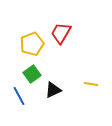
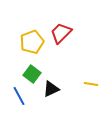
red trapezoid: rotated 15 degrees clockwise
yellow pentagon: moved 2 px up
green square: rotated 18 degrees counterclockwise
black triangle: moved 2 px left, 1 px up
